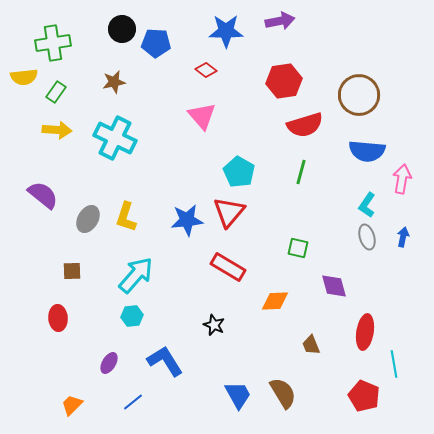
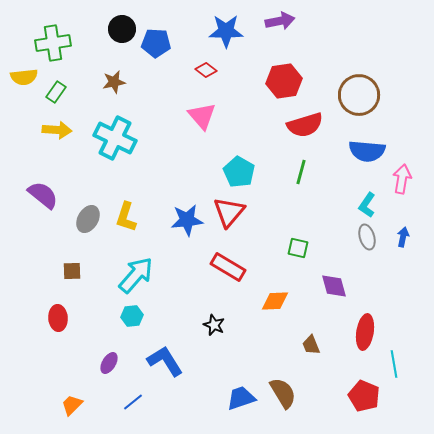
blue trapezoid at (238, 395): moved 3 px right, 3 px down; rotated 80 degrees counterclockwise
